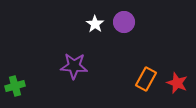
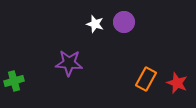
white star: rotated 18 degrees counterclockwise
purple star: moved 5 px left, 3 px up
green cross: moved 1 px left, 5 px up
